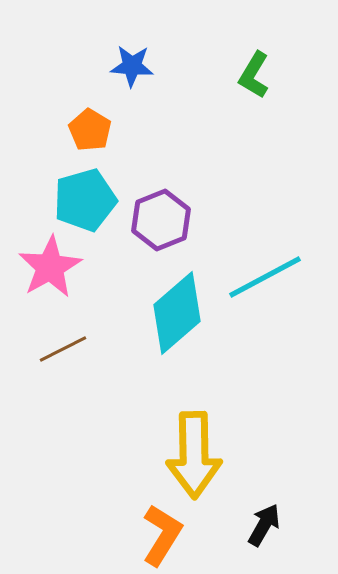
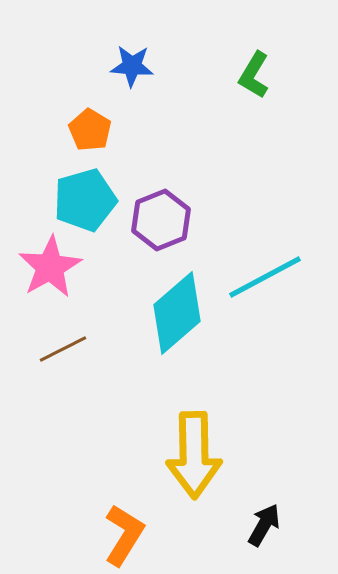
orange L-shape: moved 38 px left
